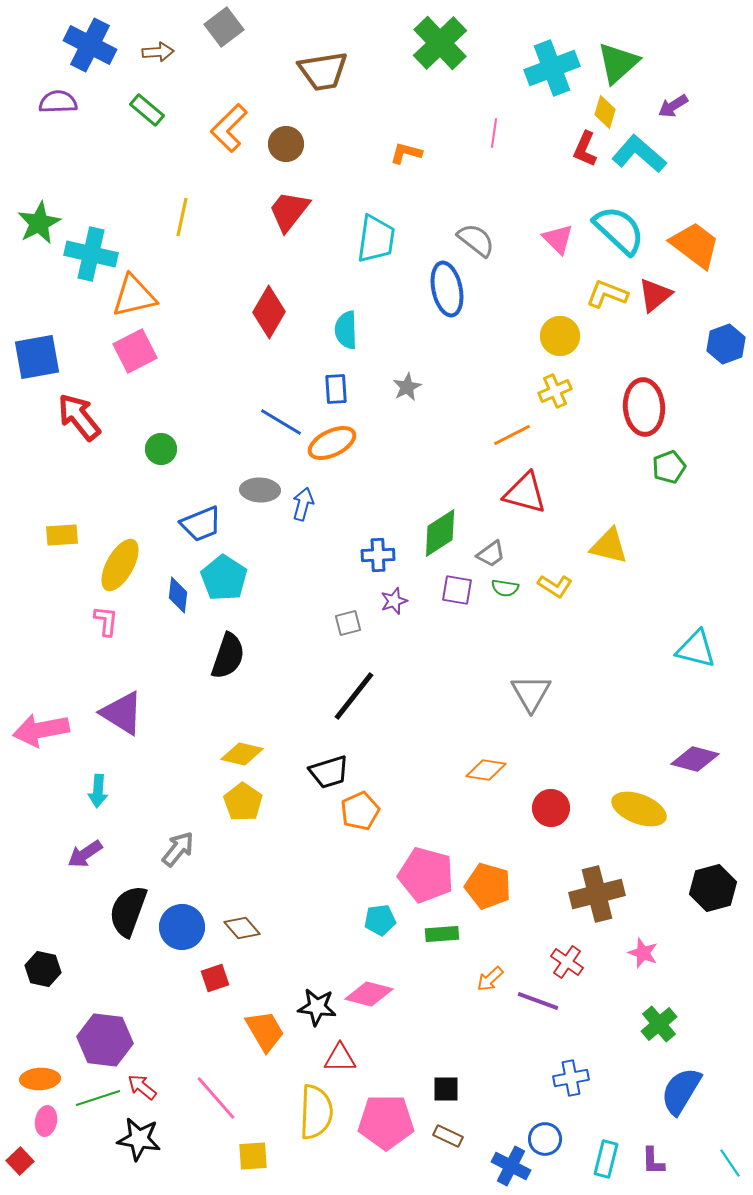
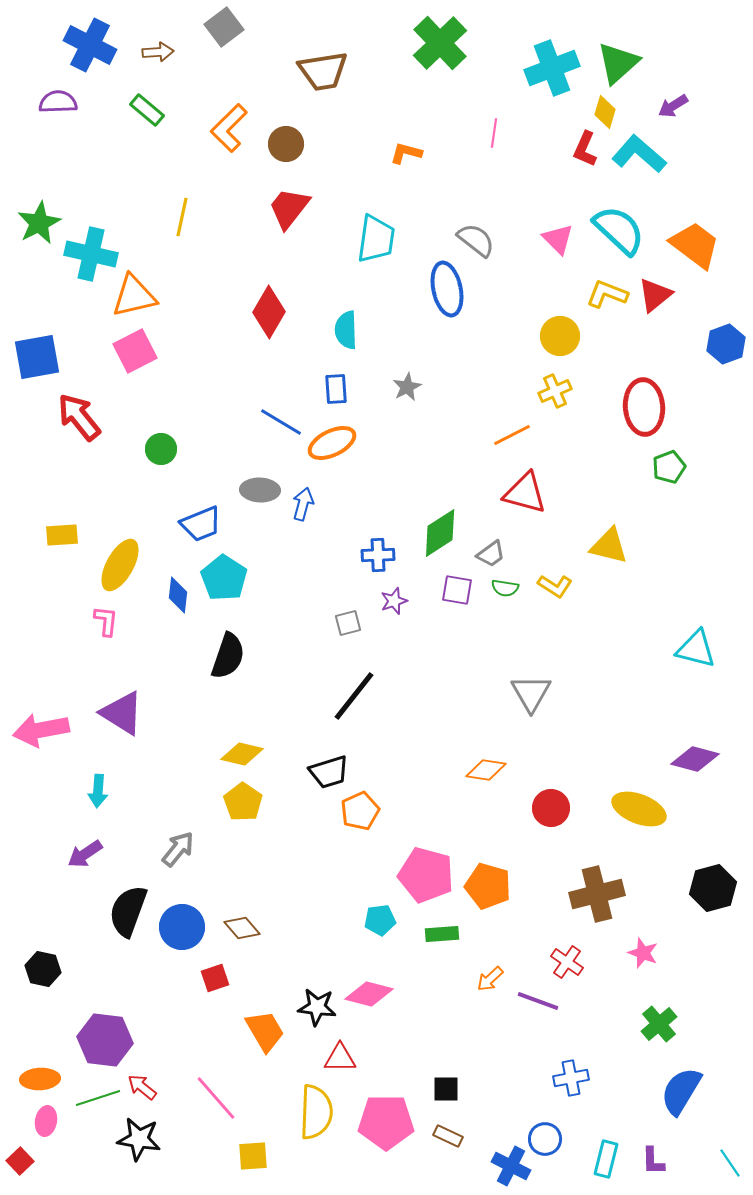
red trapezoid at (289, 211): moved 3 px up
